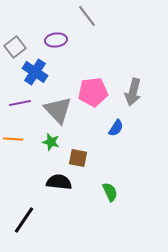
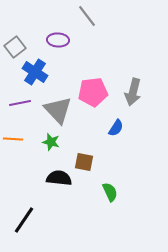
purple ellipse: moved 2 px right; rotated 10 degrees clockwise
brown square: moved 6 px right, 4 px down
black semicircle: moved 4 px up
